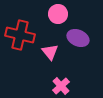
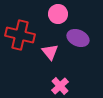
pink cross: moved 1 px left
